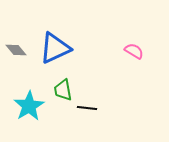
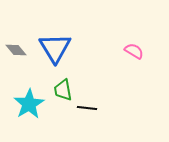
blue triangle: rotated 36 degrees counterclockwise
cyan star: moved 2 px up
